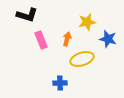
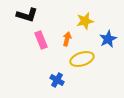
yellow star: moved 2 px left, 1 px up
blue star: rotated 30 degrees clockwise
blue cross: moved 3 px left, 3 px up; rotated 32 degrees clockwise
